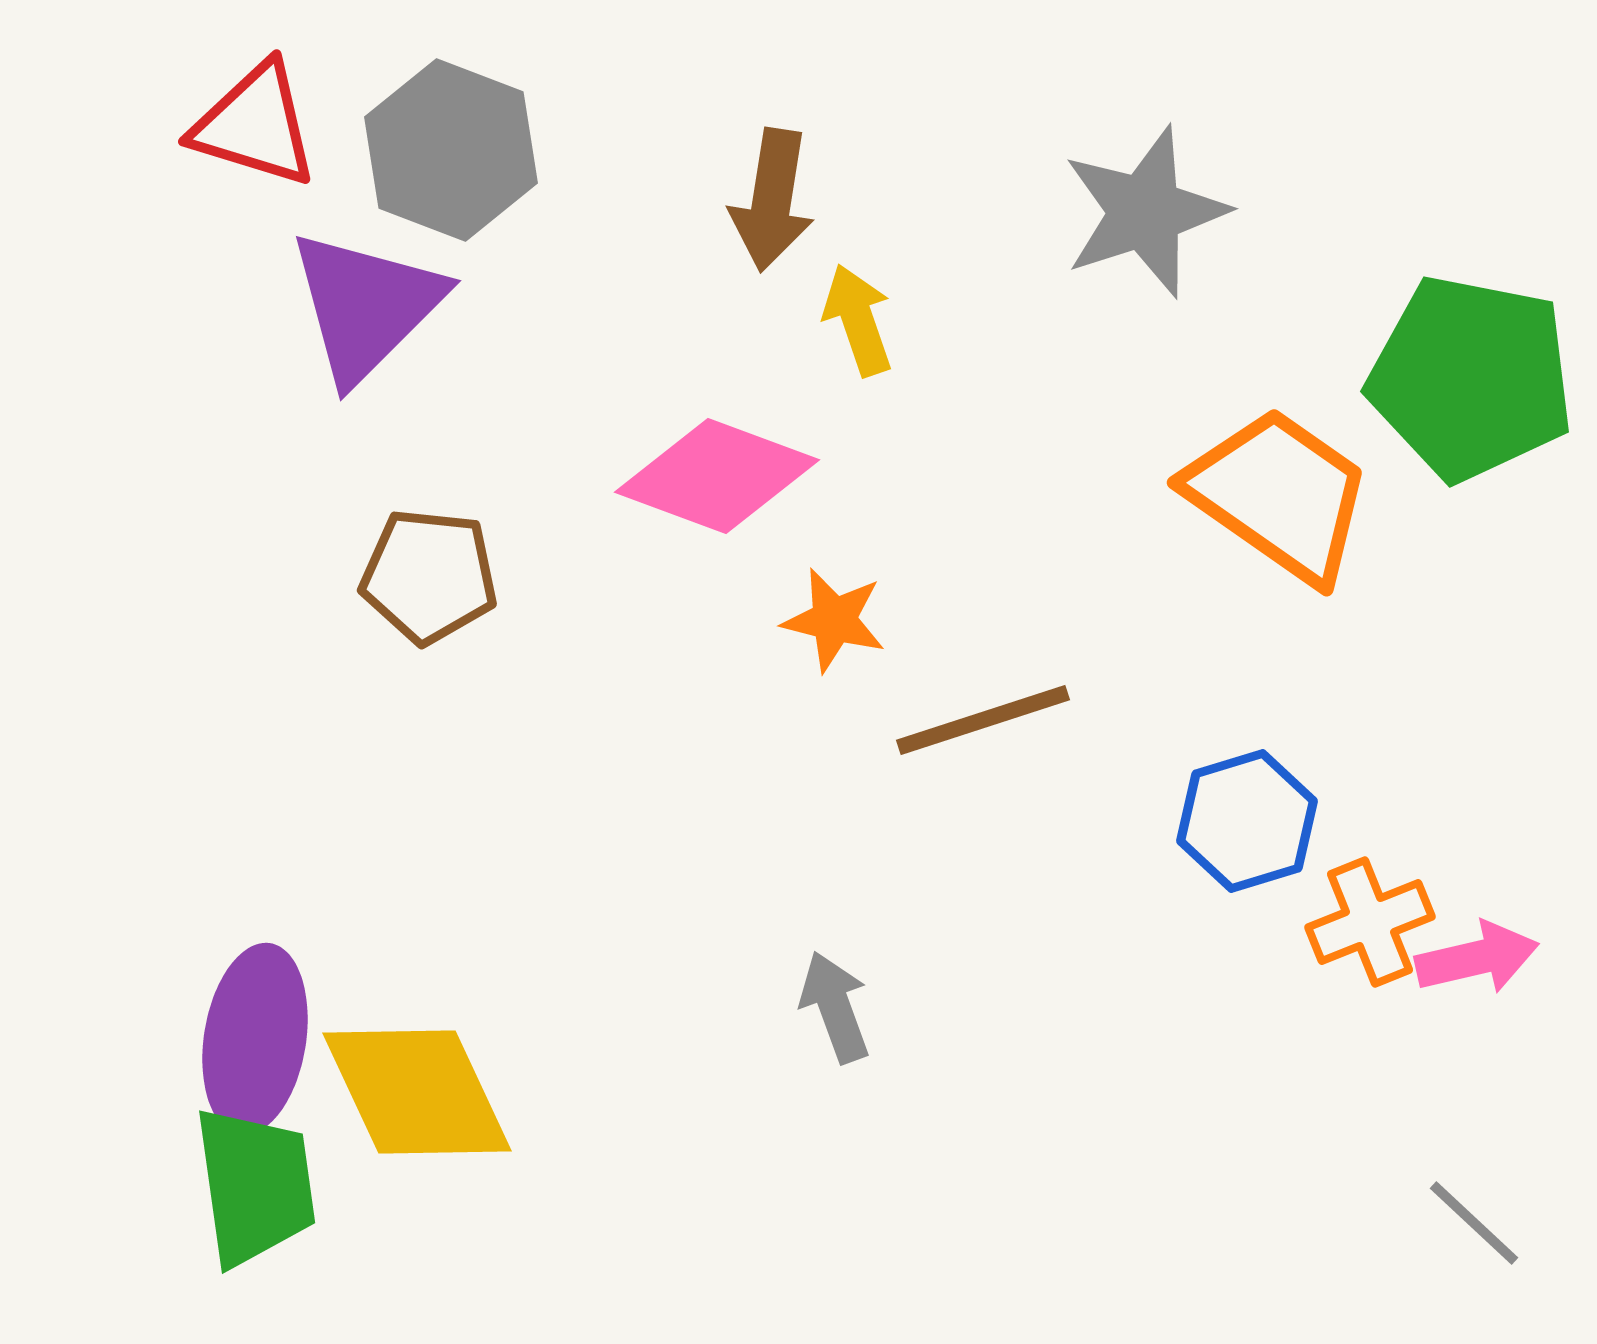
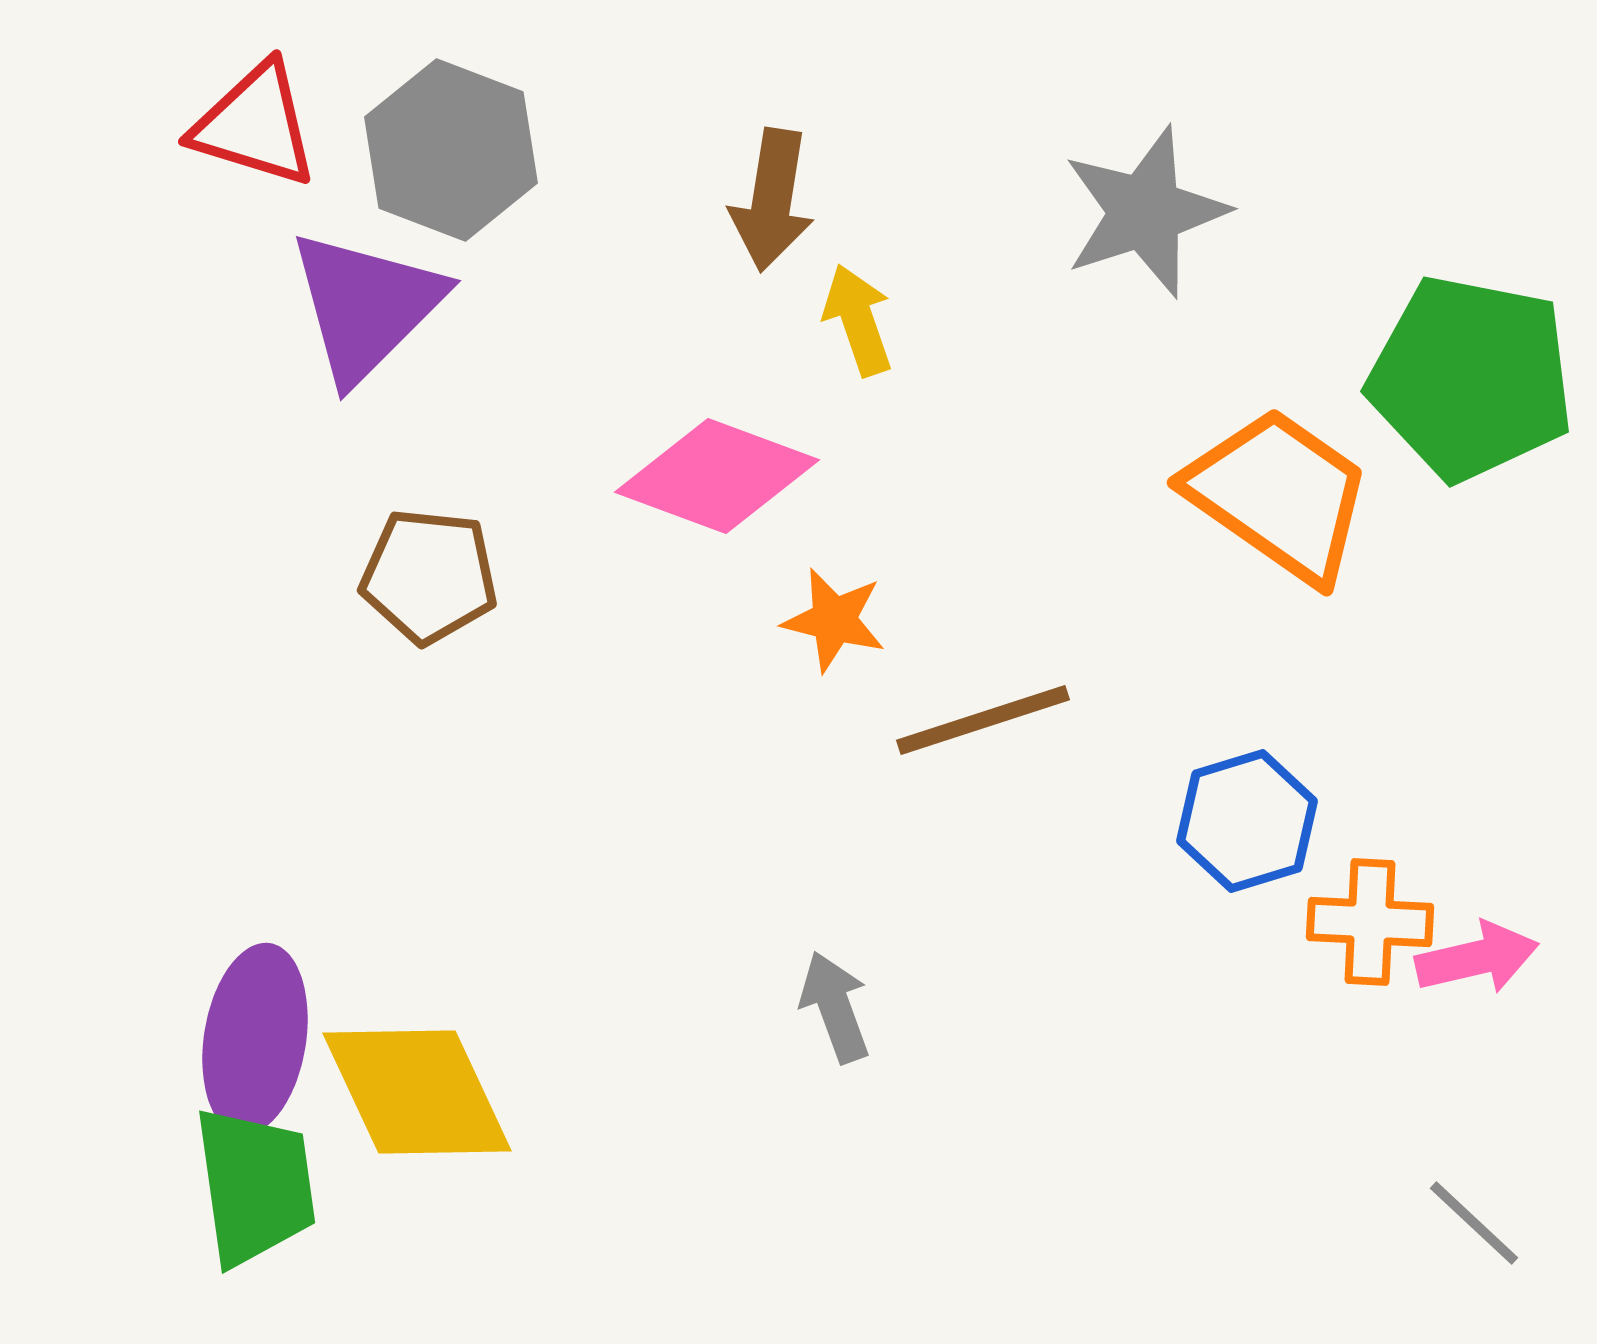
orange cross: rotated 25 degrees clockwise
